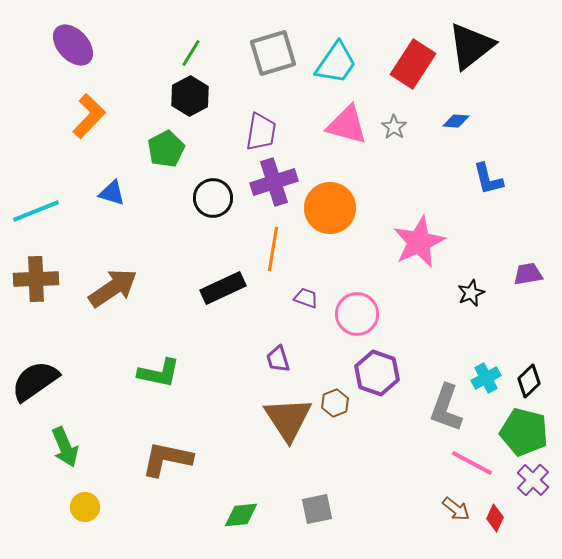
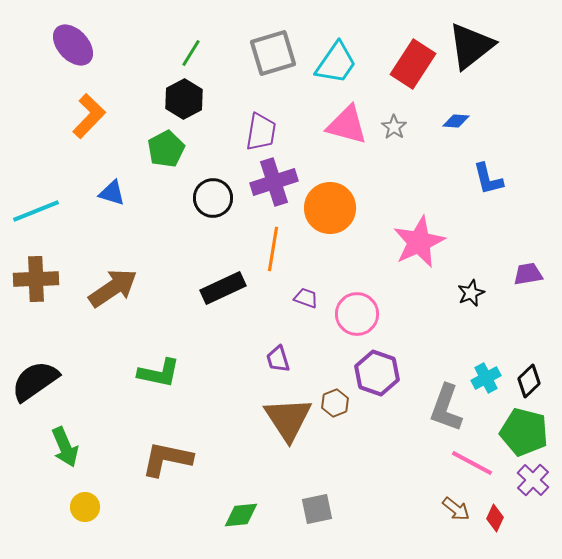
black hexagon at (190, 96): moved 6 px left, 3 px down
